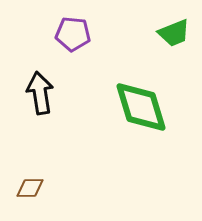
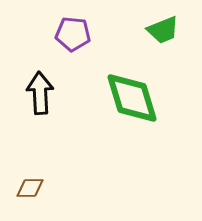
green trapezoid: moved 11 px left, 3 px up
black arrow: rotated 6 degrees clockwise
green diamond: moved 9 px left, 9 px up
